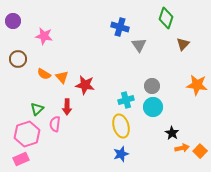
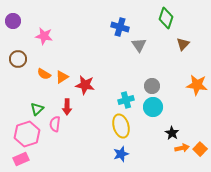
orange triangle: rotated 40 degrees clockwise
orange square: moved 2 px up
